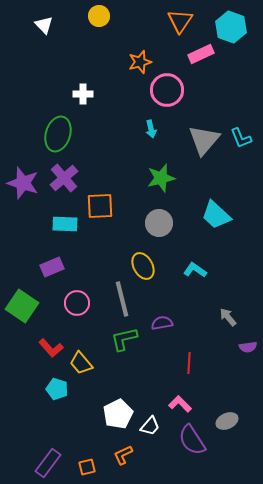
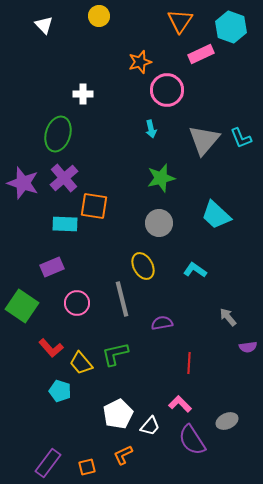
orange square at (100, 206): moved 6 px left; rotated 12 degrees clockwise
green L-shape at (124, 339): moved 9 px left, 15 px down
cyan pentagon at (57, 389): moved 3 px right, 2 px down
